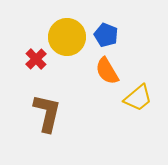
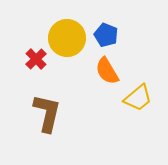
yellow circle: moved 1 px down
